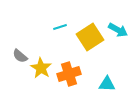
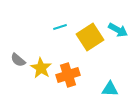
gray semicircle: moved 2 px left, 4 px down
orange cross: moved 1 px left, 1 px down
cyan triangle: moved 3 px right, 5 px down
